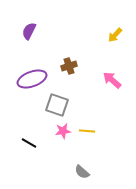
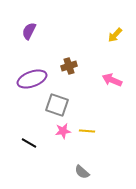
pink arrow: rotated 18 degrees counterclockwise
